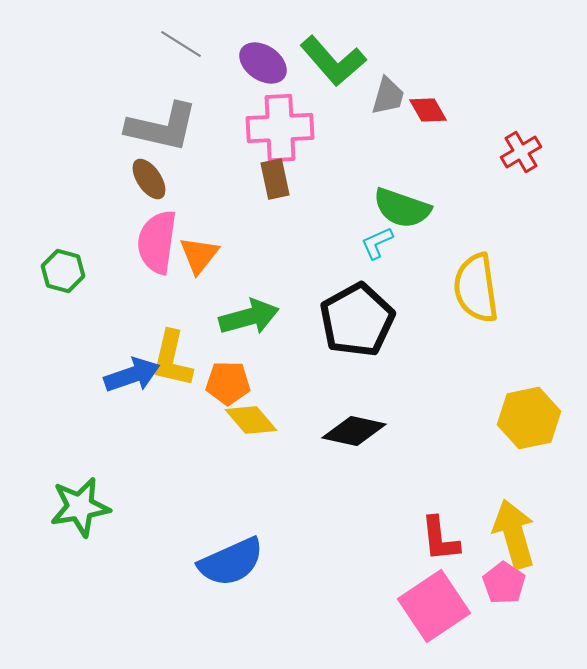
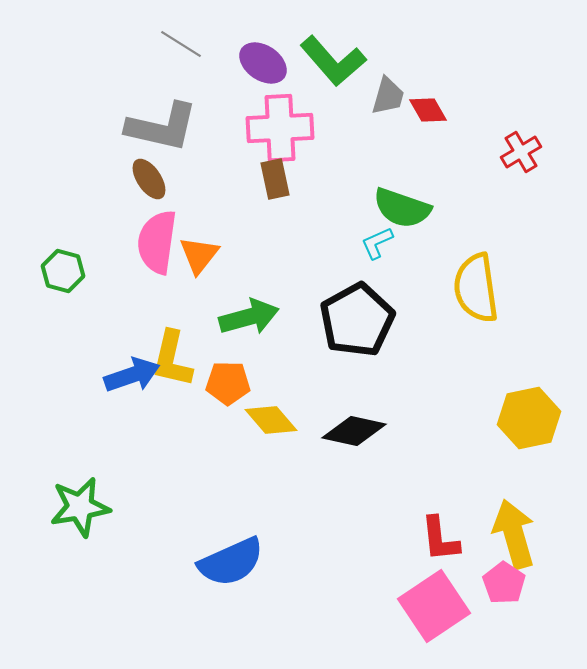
yellow diamond: moved 20 px right
